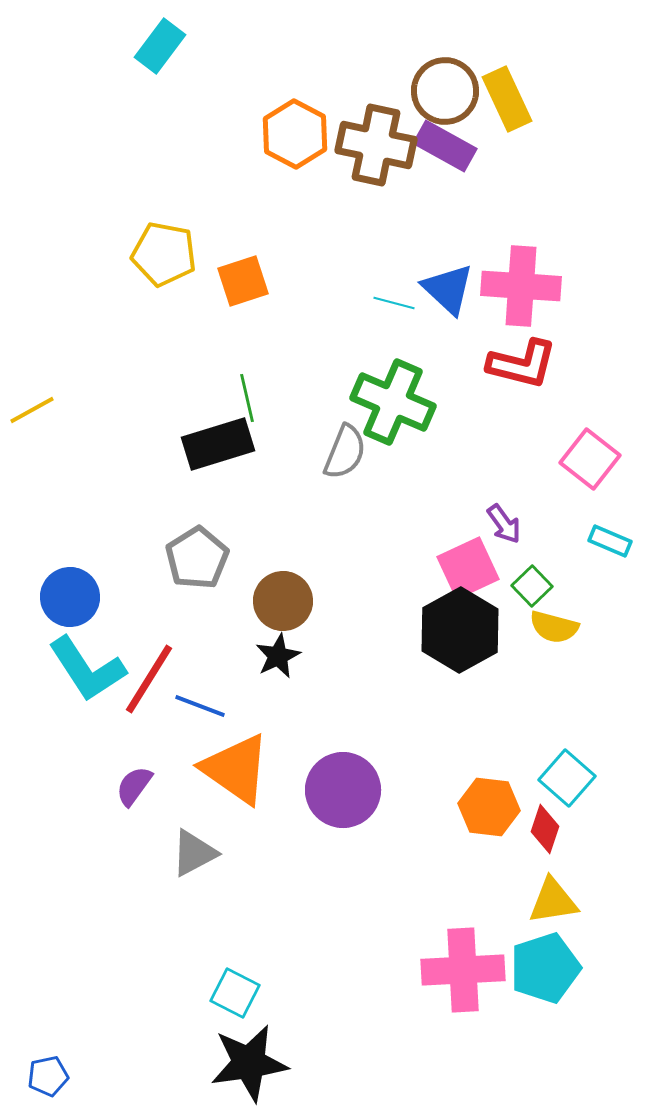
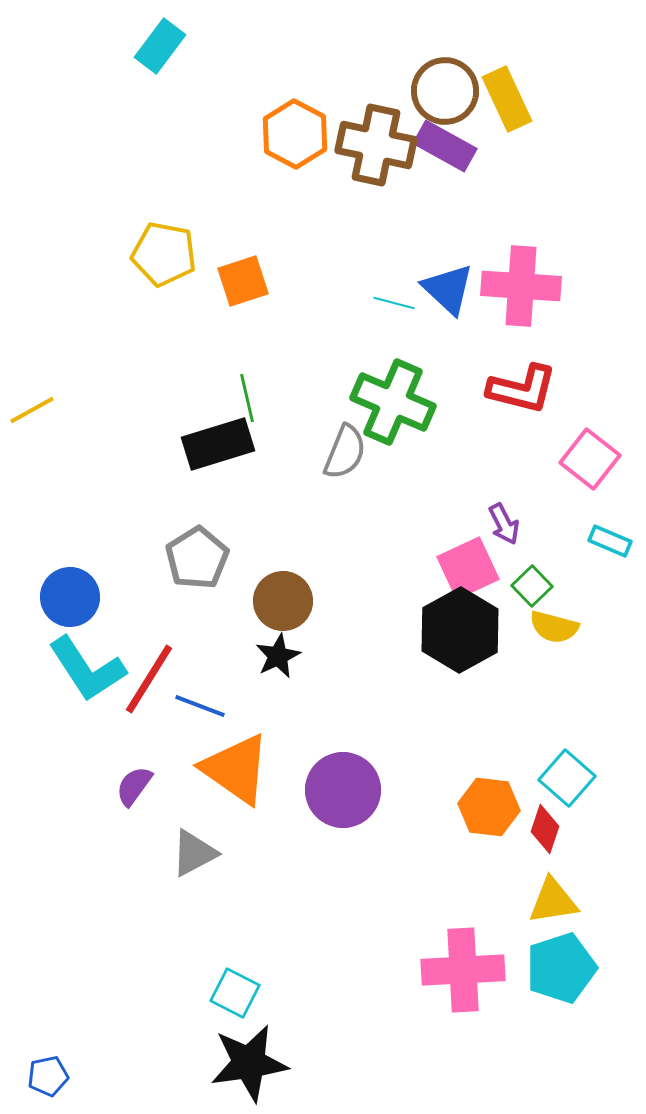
red L-shape at (522, 364): moved 25 px down
purple arrow at (504, 524): rotated 9 degrees clockwise
cyan pentagon at (545, 968): moved 16 px right
